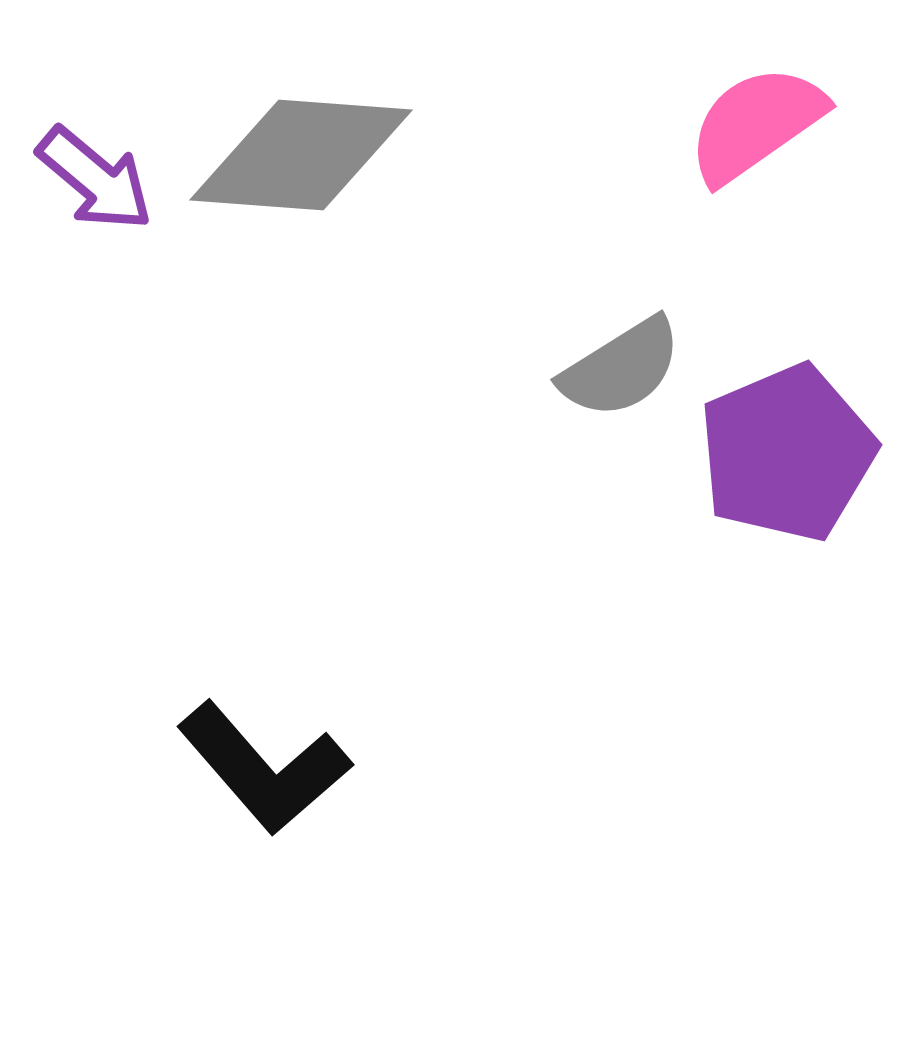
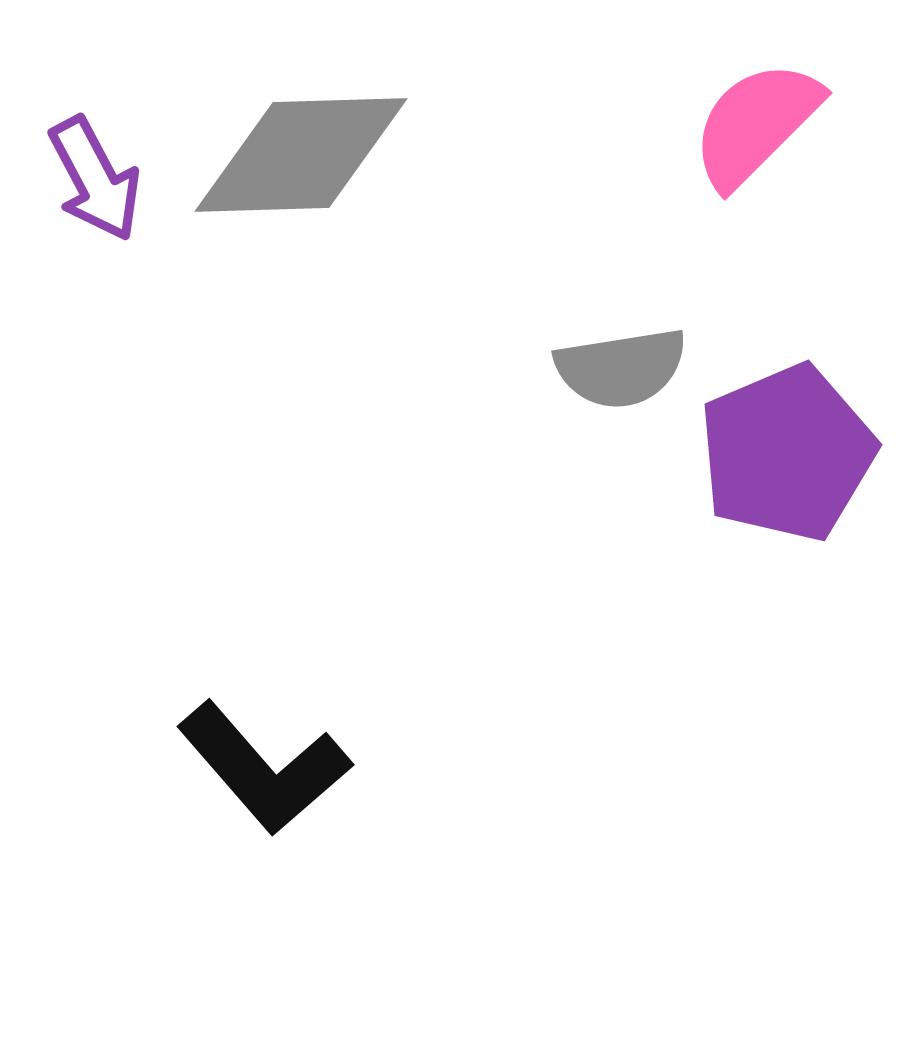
pink semicircle: rotated 10 degrees counterclockwise
gray diamond: rotated 6 degrees counterclockwise
purple arrow: rotated 22 degrees clockwise
gray semicircle: rotated 23 degrees clockwise
